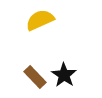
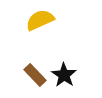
brown rectangle: moved 2 px up
